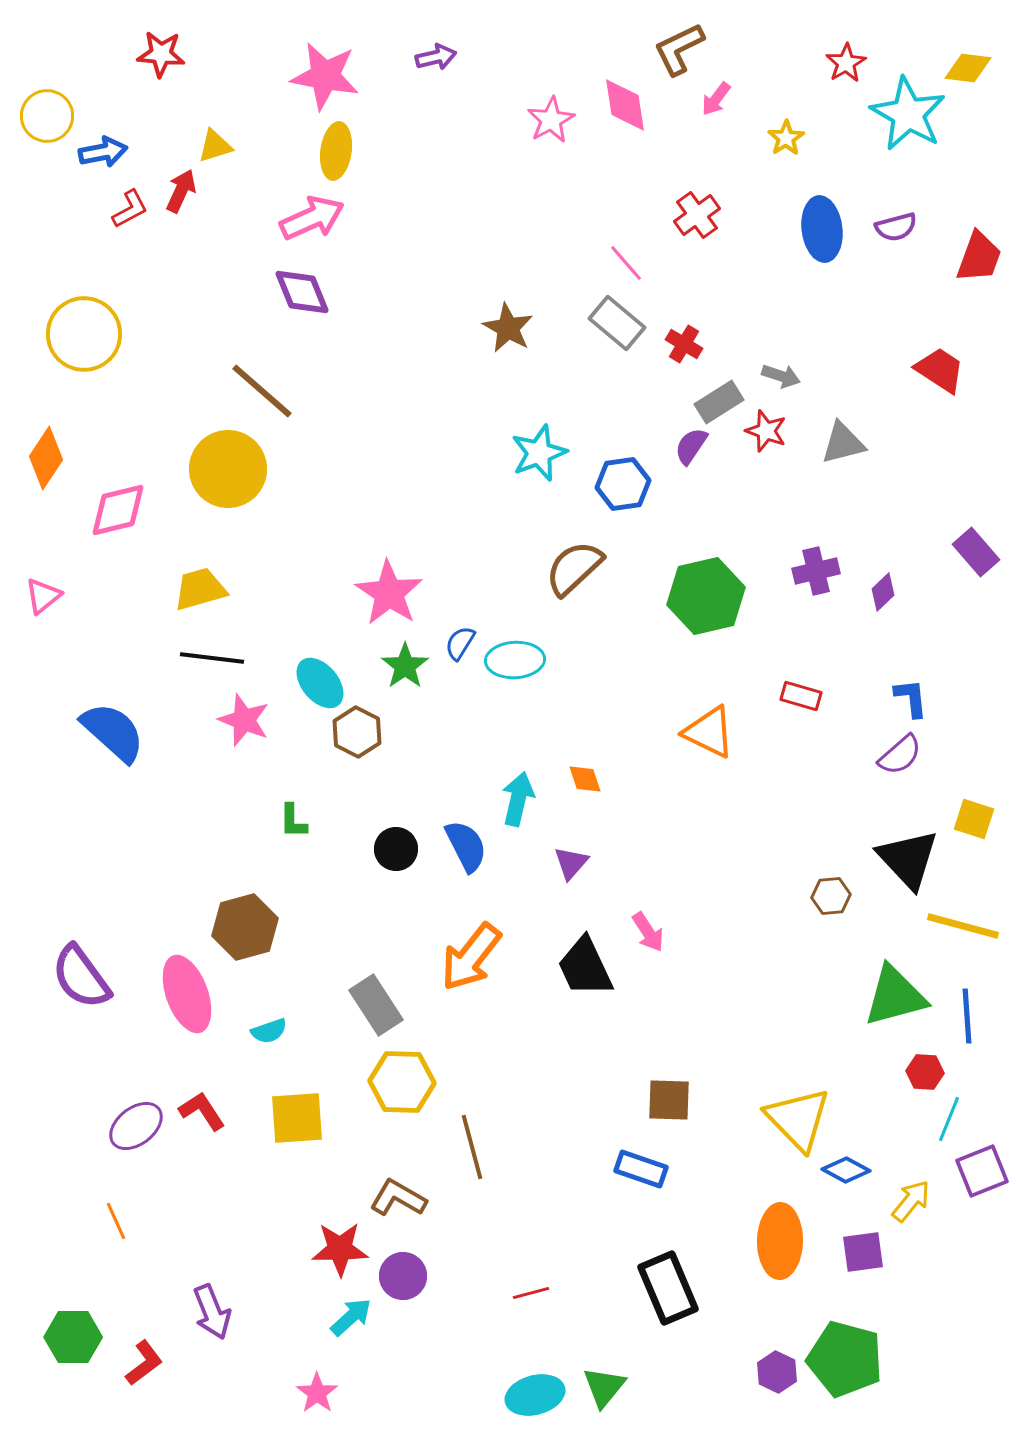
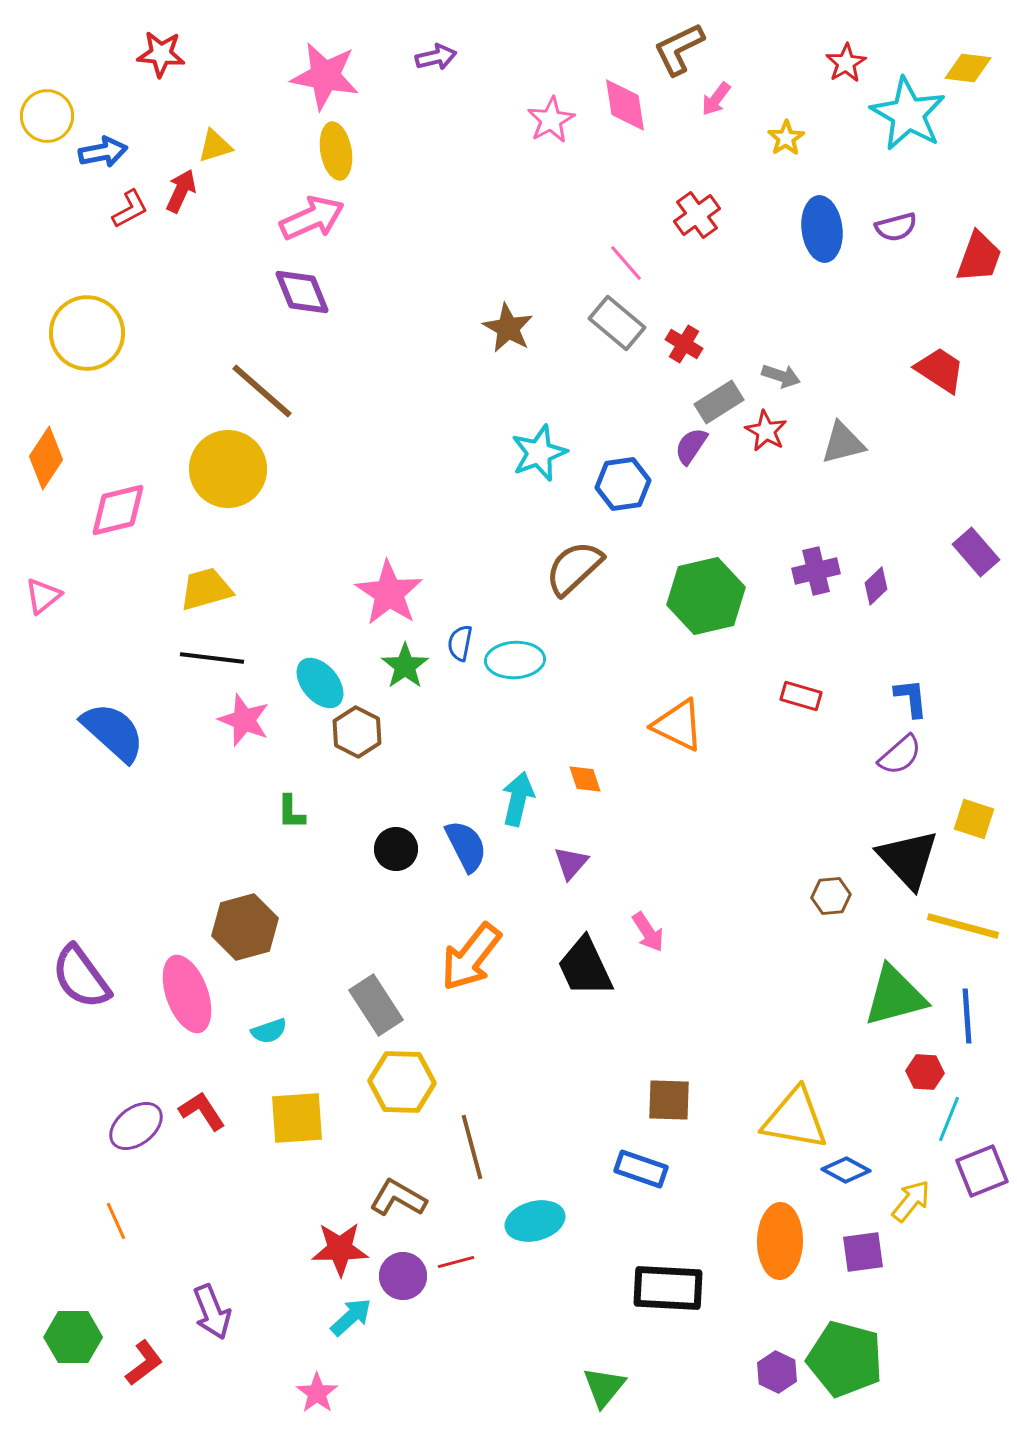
yellow ellipse at (336, 151): rotated 18 degrees counterclockwise
yellow circle at (84, 334): moved 3 px right, 1 px up
red star at (766, 431): rotated 9 degrees clockwise
yellow trapezoid at (200, 589): moved 6 px right
purple diamond at (883, 592): moved 7 px left, 6 px up
blue semicircle at (460, 643): rotated 21 degrees counterclockwise
orange triangle at (709, 732): moved 31 px left, 7 px up
green L-shape at (293, 821): moved 2 px left, 9 px up
yellow triangle at (798, 1119): moved 3 px left; rotated 36 degrees counterclockwise
black rectangle at (668, 1288): rotated 64 degrees counterclockwise
red line at (531, 1293): moved 75 px left, 31 px up
cyan ellipse at (535, 1395): moved 174 px up
